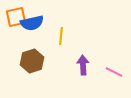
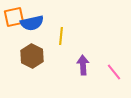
orange square: moved 2 px left
brown hexagon: moved 5 px up; rotated 15 degrees counterclockwise
pink line: rotated 24 degrees clockwise
